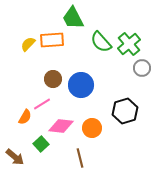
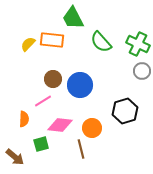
orange rectangle: rotated 10 degrees clockwise
green cross: moved 9 px right; rotated 25 degrees counterclockwise
gray circle: moved 3 px down
blue circle: moved 1 px left
pink line: moved 1 px right, 3 px up
orange semicircle: moved 1 px left, 2 px down; rotated 28 degrees counterclockwise
pink diamond: moved 1 px left, 1 px up
green square: rotated 28 degrees clockwise
brown line: moved 1 px right, 9 px up
